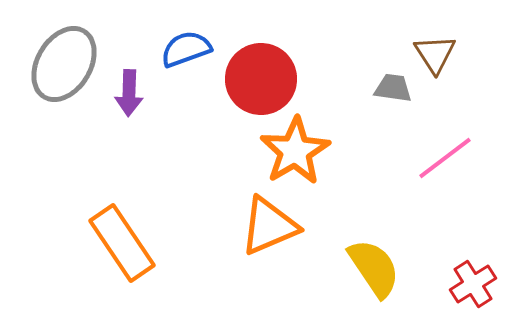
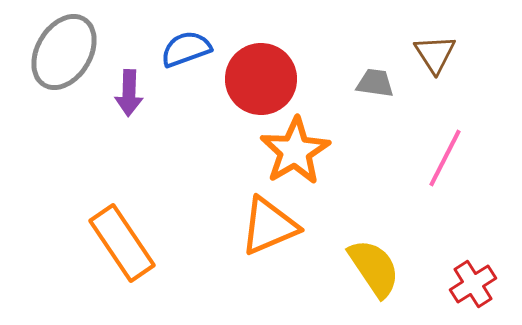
gray ellipse: moved 12 px up
gray trapezoid: moved 18 px left, 5 px up
pink line: rotated 26 degrees counterclockwise
